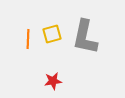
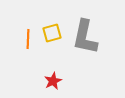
yellow square: moved 1 px up
red star: rotated 18 degrees counterclockwise
